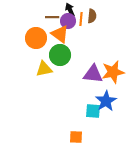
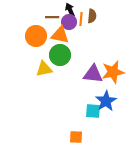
purple circle: moved 1 px right, 1 px down
orange triangle: moved 1 px down; rotated 24 degrees counterclockwise
orange circle: moved 2 px up
